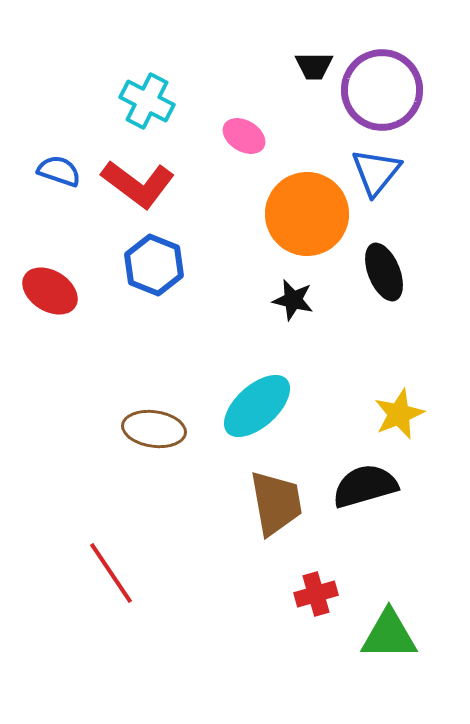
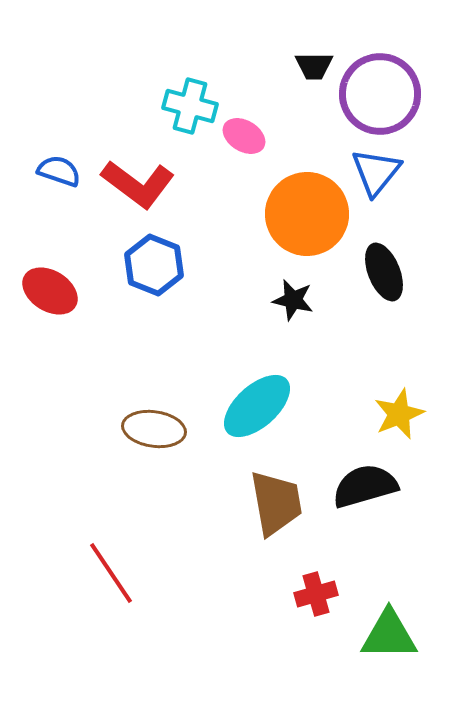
purple circle: moved 2 px left, 4 px down
cyan cross: moved 43 px right, 5 px down; rotated 12 degrees counterclockwise
